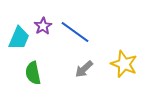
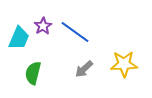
yellow star: rotated 24 degrees counterclockwise
green semicircle: rotated 25 degrees clockwise
